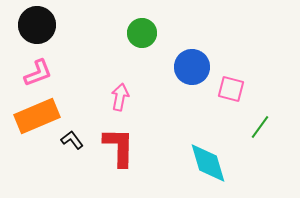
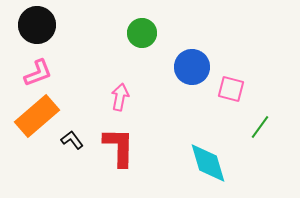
orange rectangle: rotated 18 degrees counterclockwise
